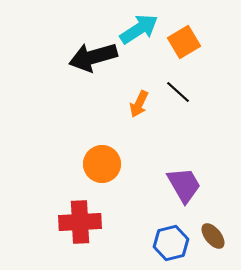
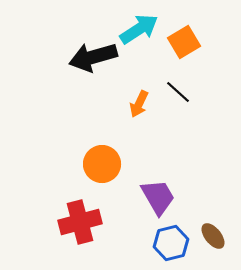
purple trapezoid: moved 26 px left, 12 px down
red cross: rotated 12 degrees counterclockwise
